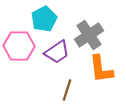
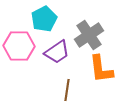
brown line: rotated 10 degrees counterclockwise
